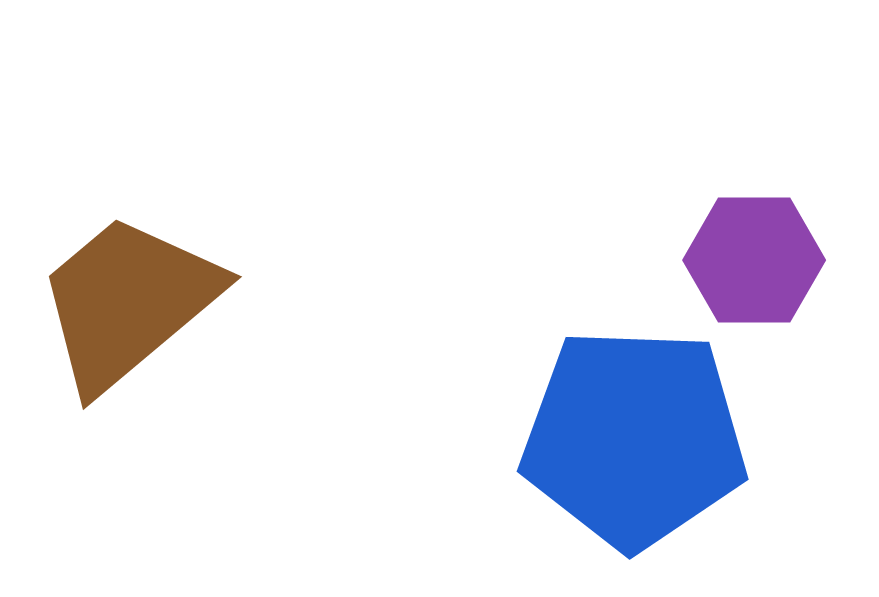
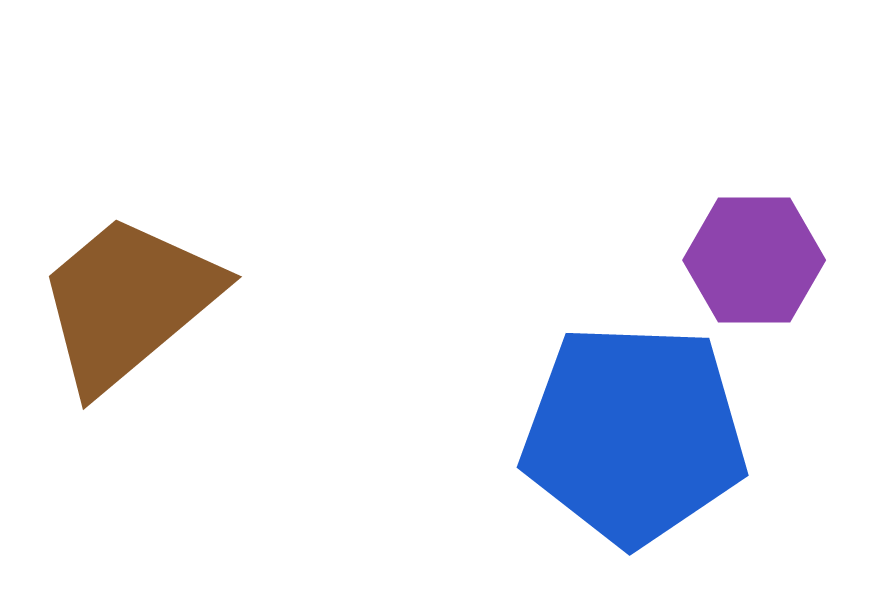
blue pentagon: moved 4 px up
